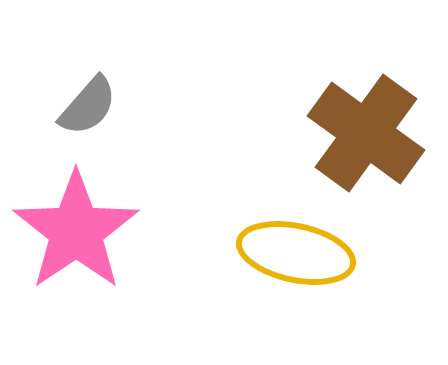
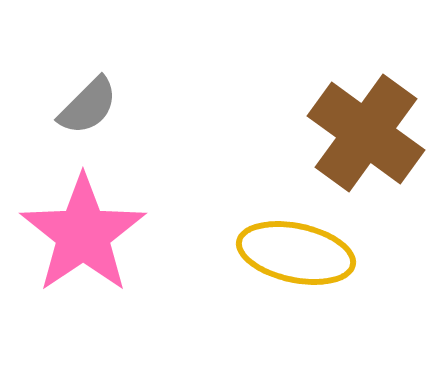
gray semicircle: rotated 4 degrees clockwise
pink star: moved 7 px right, 3 px down
